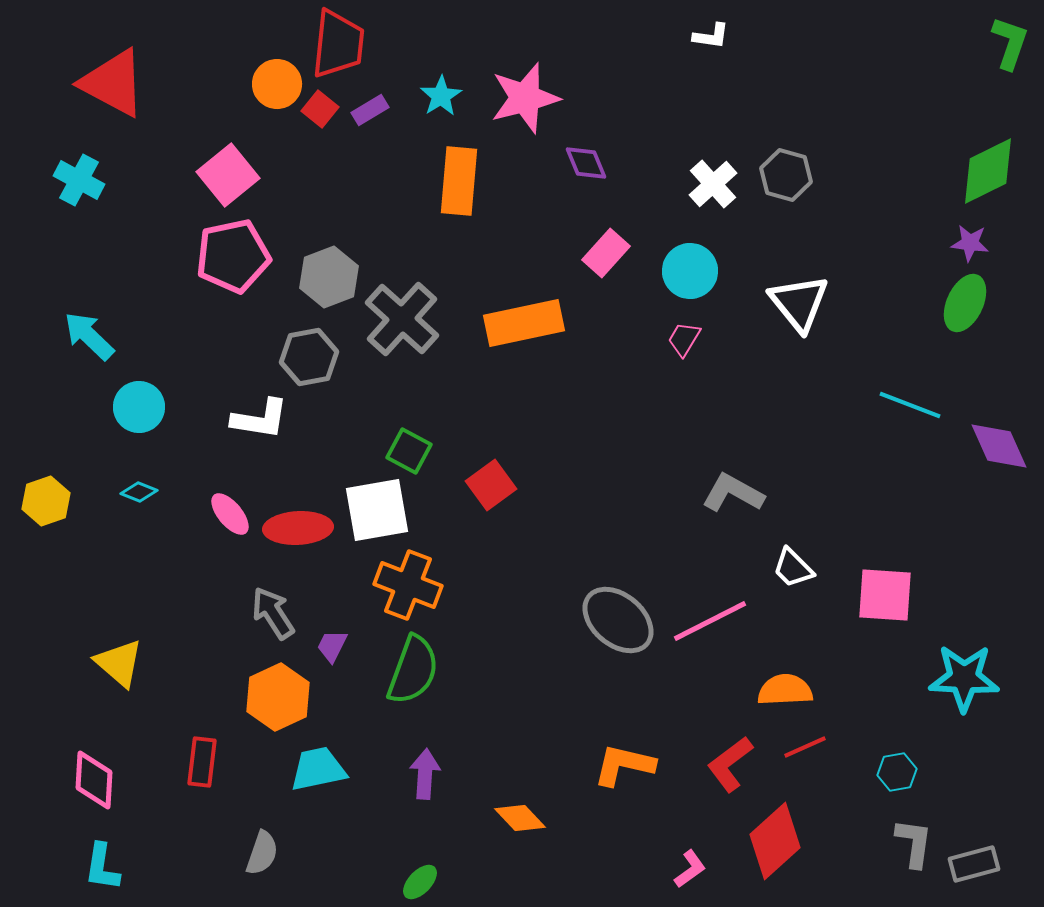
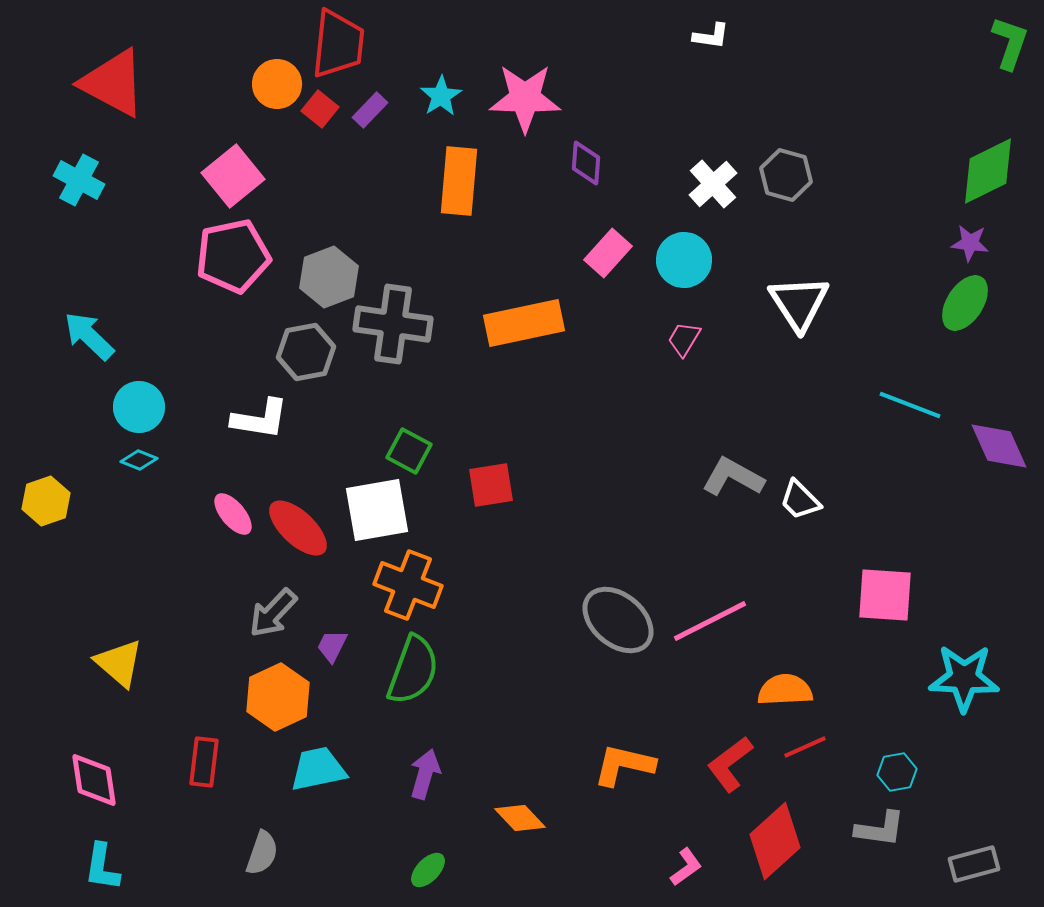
pink star at (525, 98): rotated 16 degrees clockwise
purple rectangle at (370, 110): rotated 15 degrees counterclockwise
purple diamond at (586, 163): rotated 27 degrees clockwise
pink square at (228, 175): moved 5 px right, 1 px down
pink rectangle at (606, 253): moved 2 px right
cyan circle at (690, 271): moved 6 px left, 11 px up
white triangle at (799, 303): rotated 6 degrees clockwise
green ellipse at (965, 303): rotated 8 degrees clockwise
gray cross at (402, 319): moved 9 px left, 5 px down; rotated 34 degrees counterclockwise
gray hexagon at (309, 357): moved 3 px left, 5 px up
red square at (491, 485): rotated 27 degrees clockwise
cyan diamond at (139, 492): moved 32 px up
gray L-shape at (733, 493): moved 16 px up
pink ellipse at (230, 514): moved 3 px right
red ellipse at (298, 528): rotated 46 degrees clockwise
white trapezoid at (793, 568): moved 7 px right, 68 px up
gray arrow at (273, 613): rotated 104 degrees counterclockwise
red rectangle at (202, 762): moved 2 px right
purple arrow at (425, 774): rotated 12 degrees clockwise
pink diamond at (94, 780): rotated 12 degrees counterclockwise
gray L-shape at (914, 843): moved 34 px left, 14 px up; rotated 90 degrees clockwise
pink L-shape at (690, 869): moved 4 px left, 2 px up
green ellipse at (420, 882): moved 8 px right, 12 px up
